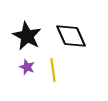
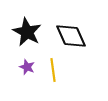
black star: moved 4 px up
